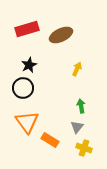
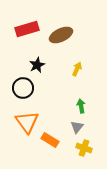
black star: moved 8 px right
